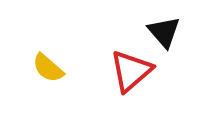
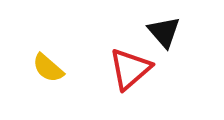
red triangle: moved 1 px left, 2 px up
